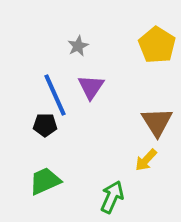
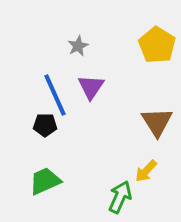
yellow arrow: moved 11 px down
green arrow: moved 8 px right
